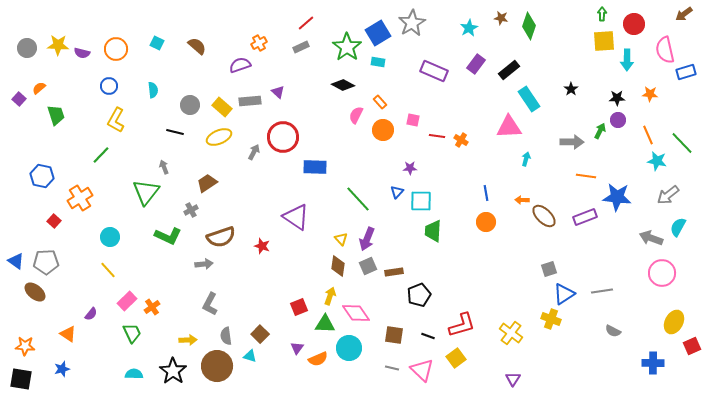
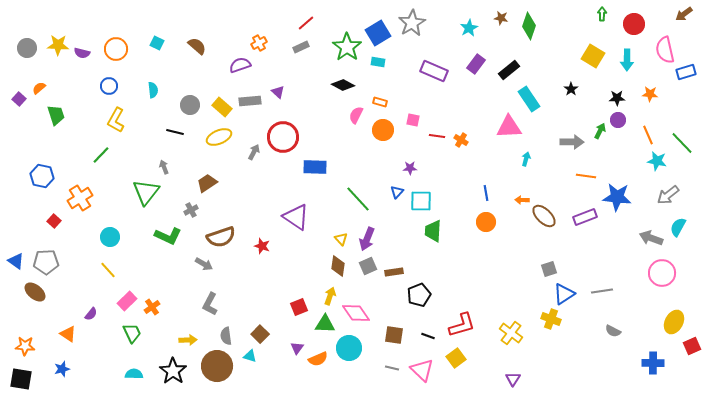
yellow square at (604, 41): moved 11 px left, 15 px down; rotated 35 degrees clockwise
orange rectangle at (380, 102): rotated 32 degrees counterclockwise
gray arrow at (204, 264): rotated 36 degrees clockwise
